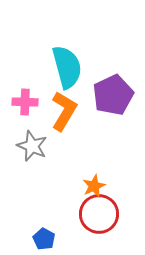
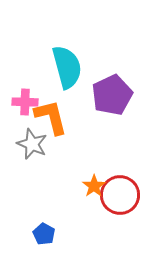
purple pentagon: moved 1 px left
orange L-shape: moved 13 px left, 6 px down; rotated 45 degrees counterclockwise
gray star: moved 2 px up
orange star: rotated 10 degrees counterclockwise
red circle: moved 21 px right, 19 px up
blue pentagon: moved 5 px up
